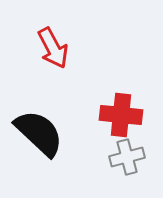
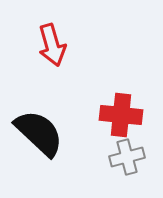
red arrow: moved 1 px left, 3 px up; rotated 12 degrees clockwise
